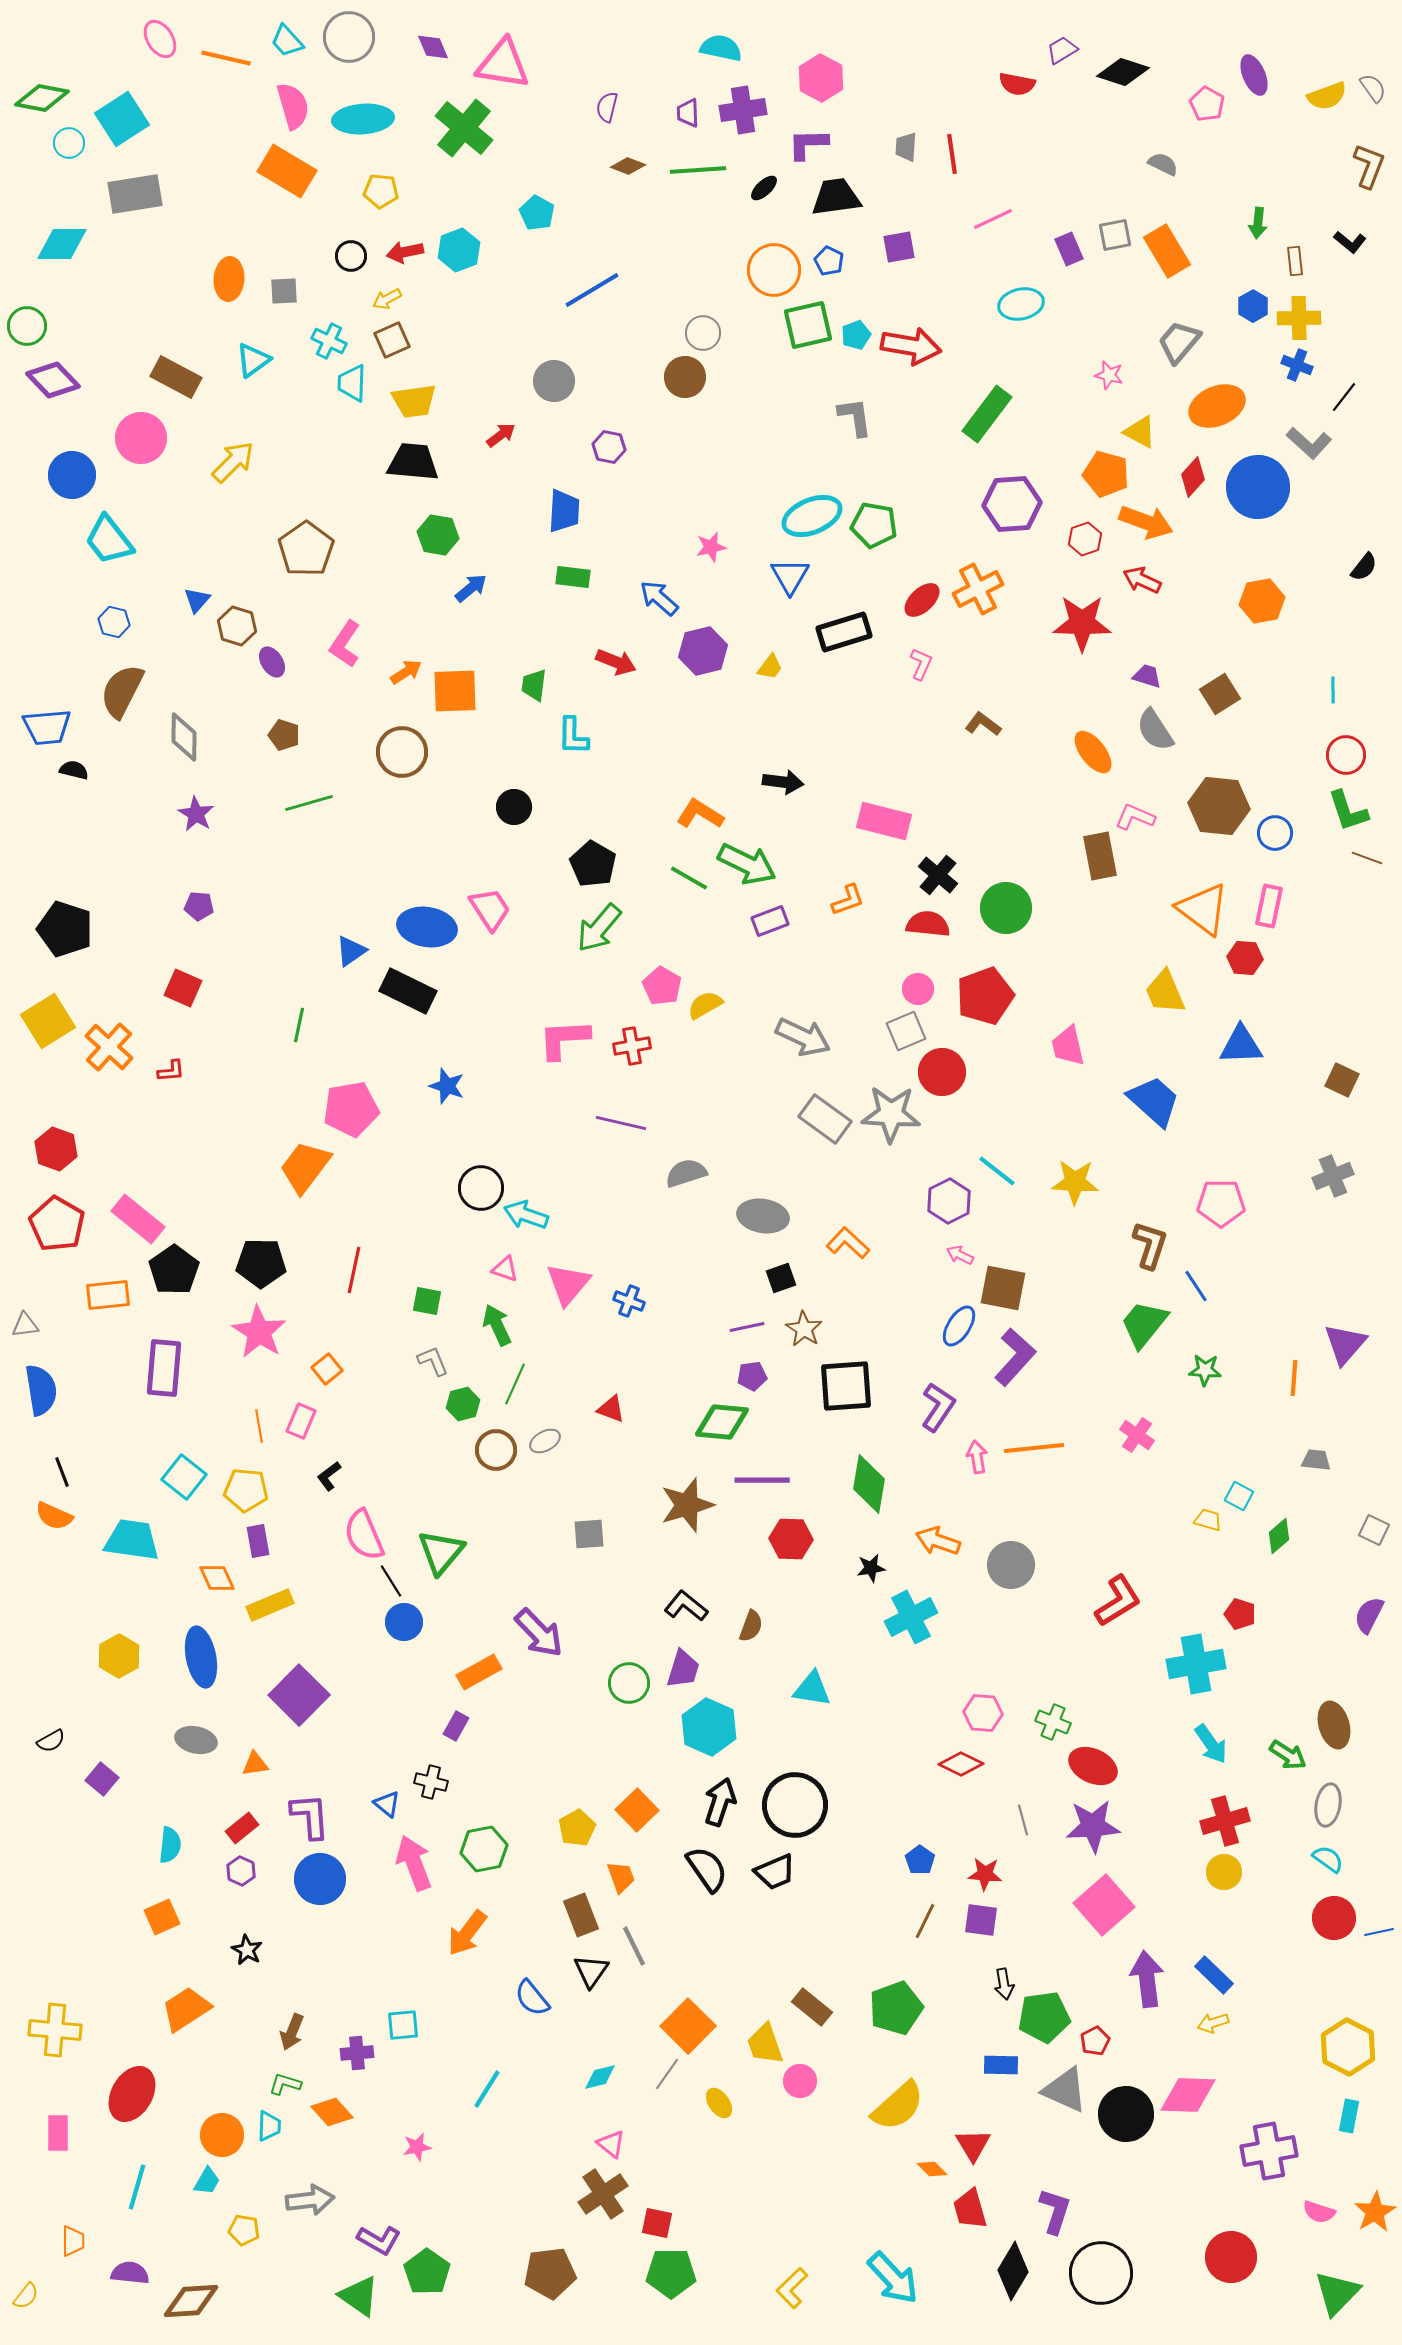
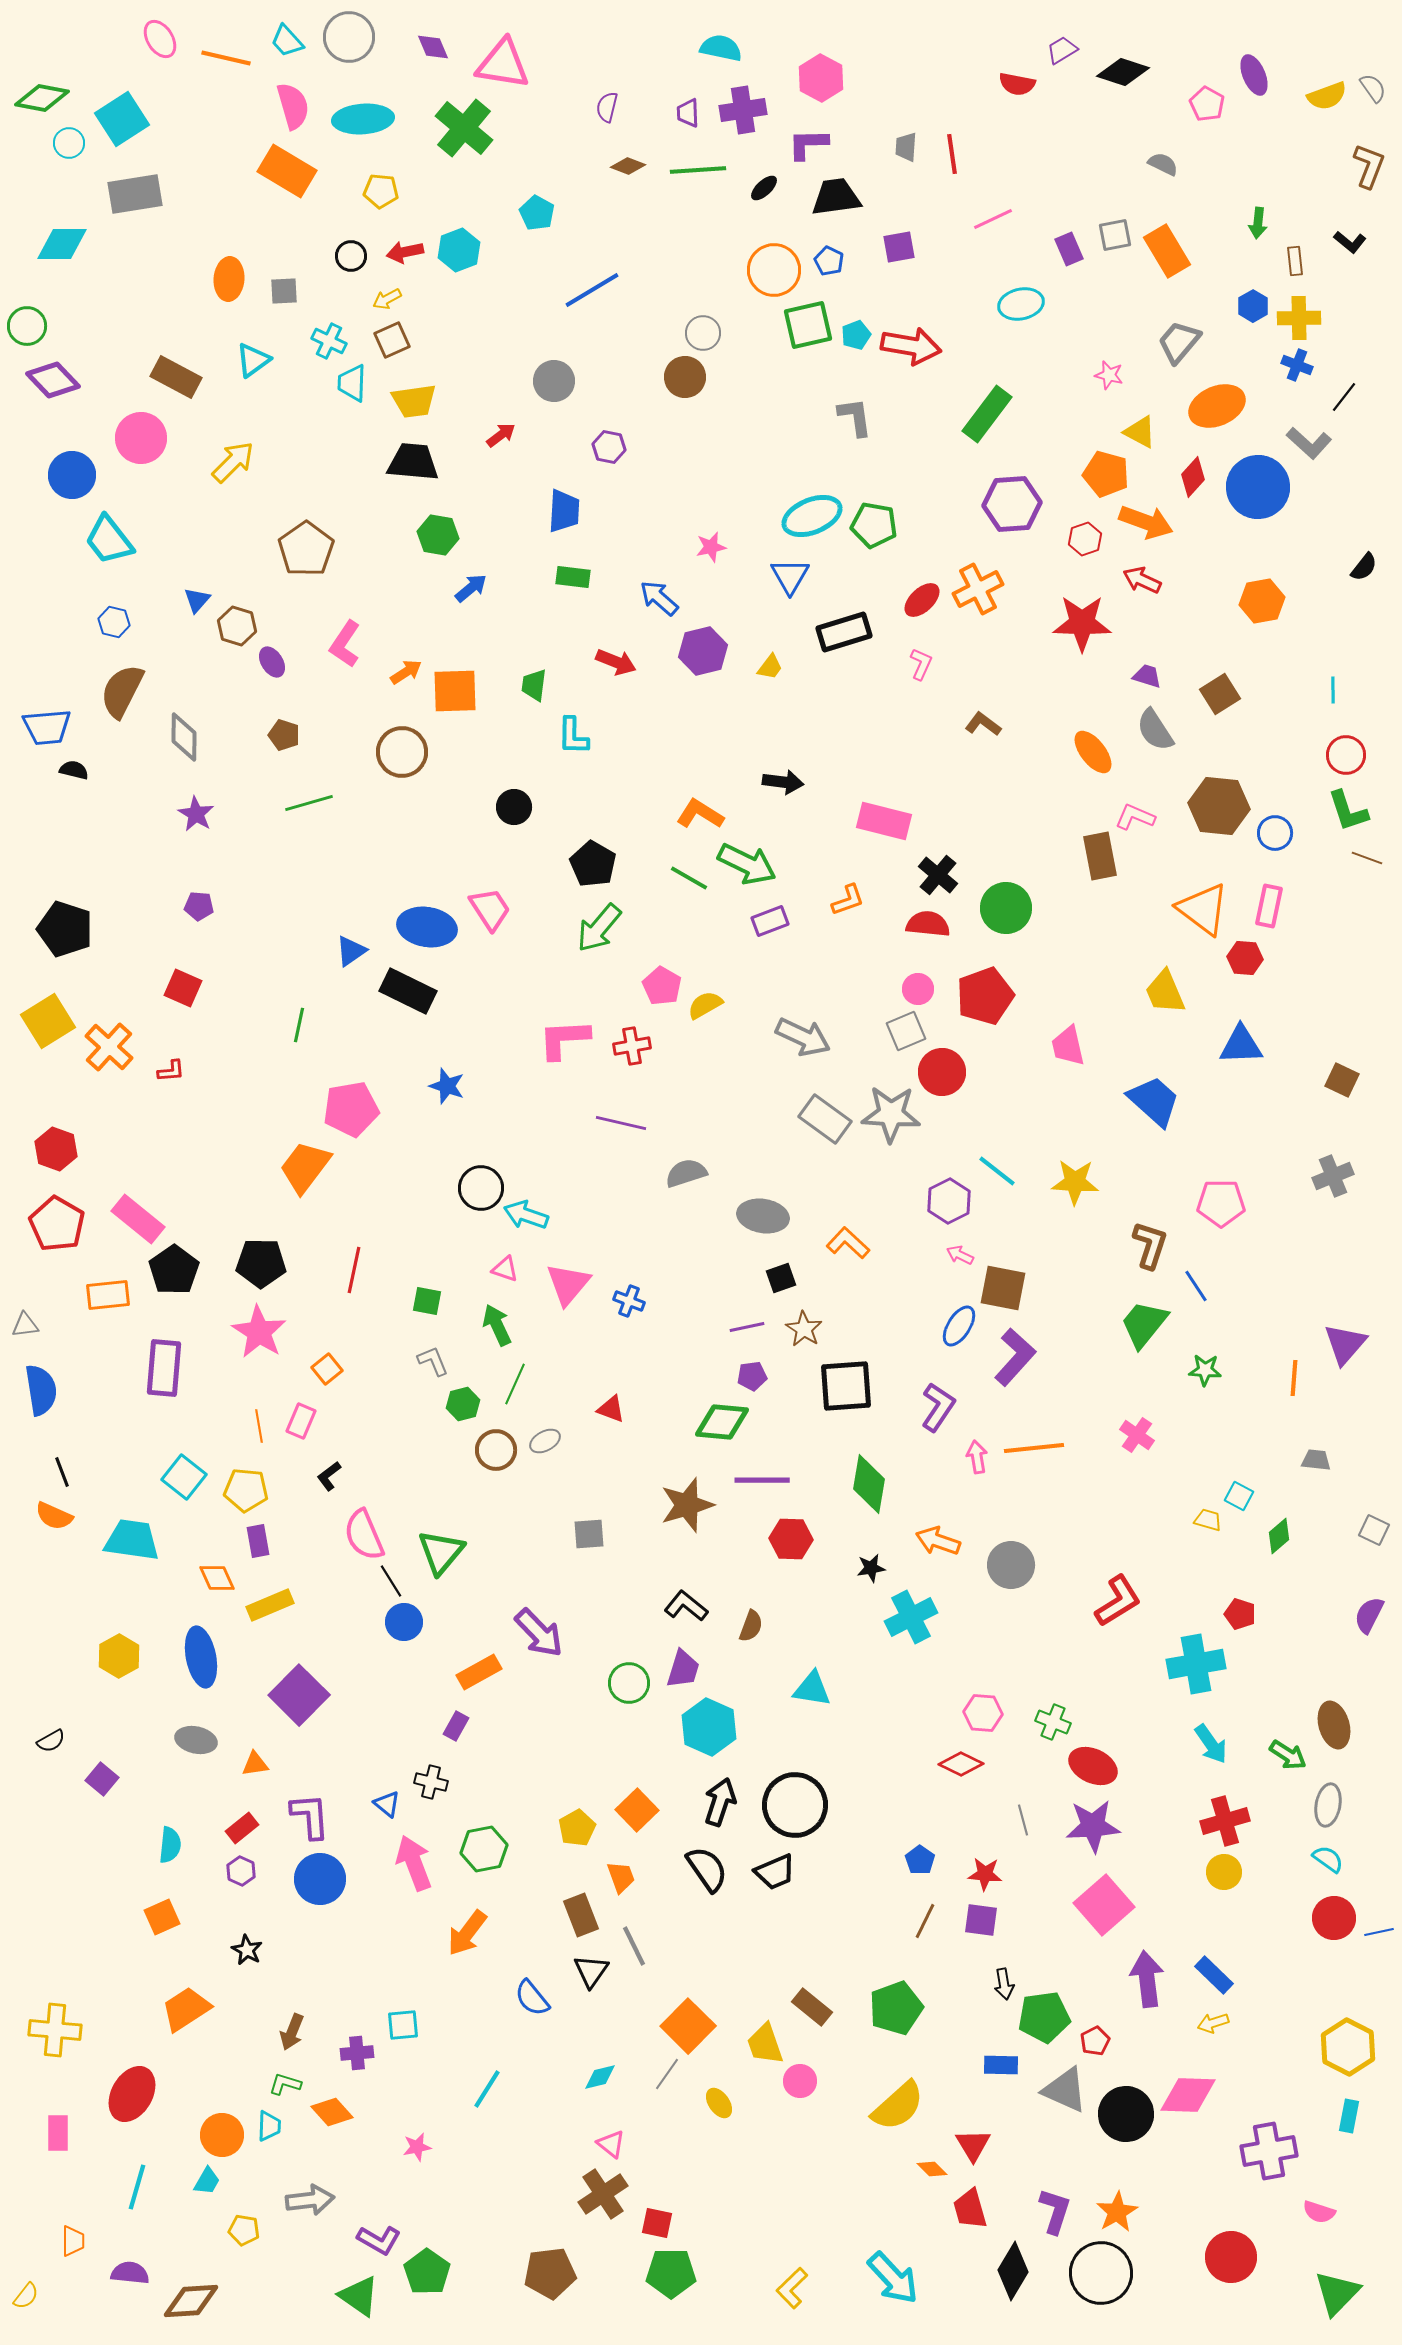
orange star at (1375, 2212): moved 258 px left
